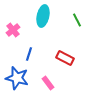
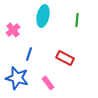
green line: rotated 32 degrees clockwise
